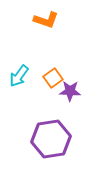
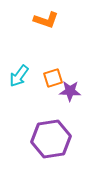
orange square: rotated 18 degrees clockwise
